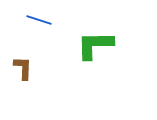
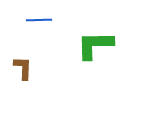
blue line: rotated 20 degrees counterclockwise
